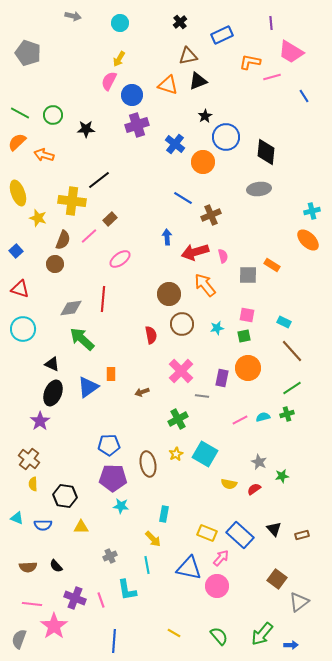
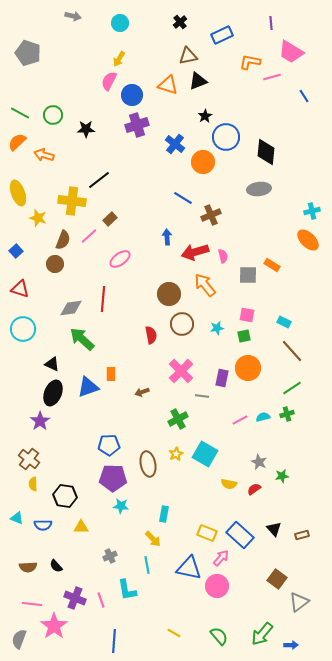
blue triangle at (88, 387): rotated 15 degrees clockwise
